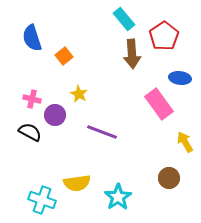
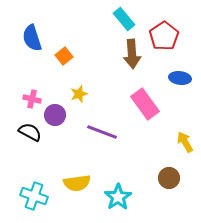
yellow star: rotated 24 degrees clockwise
pink rectangle: moved 14 px left
cyan cross: moved 8 px left, 4 px up
